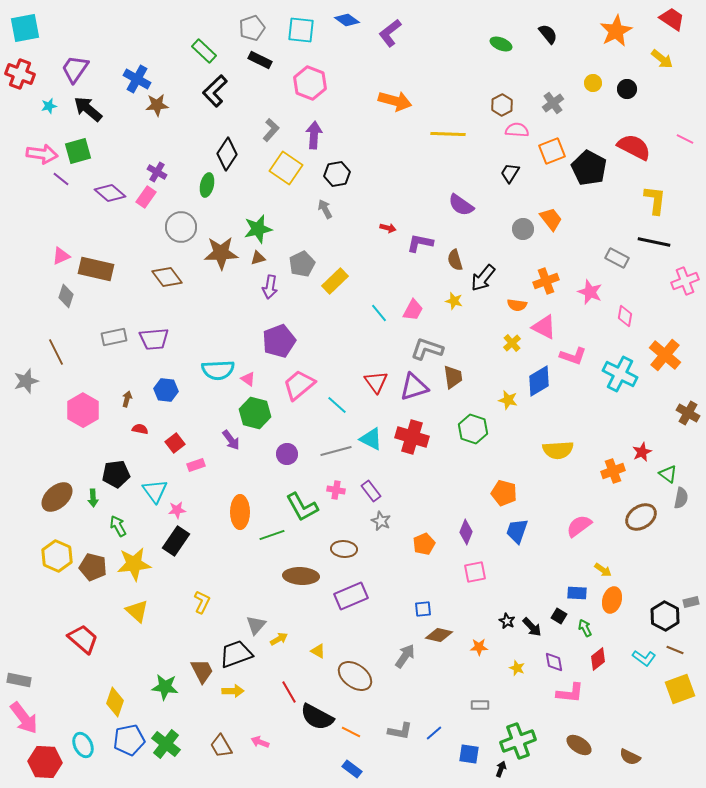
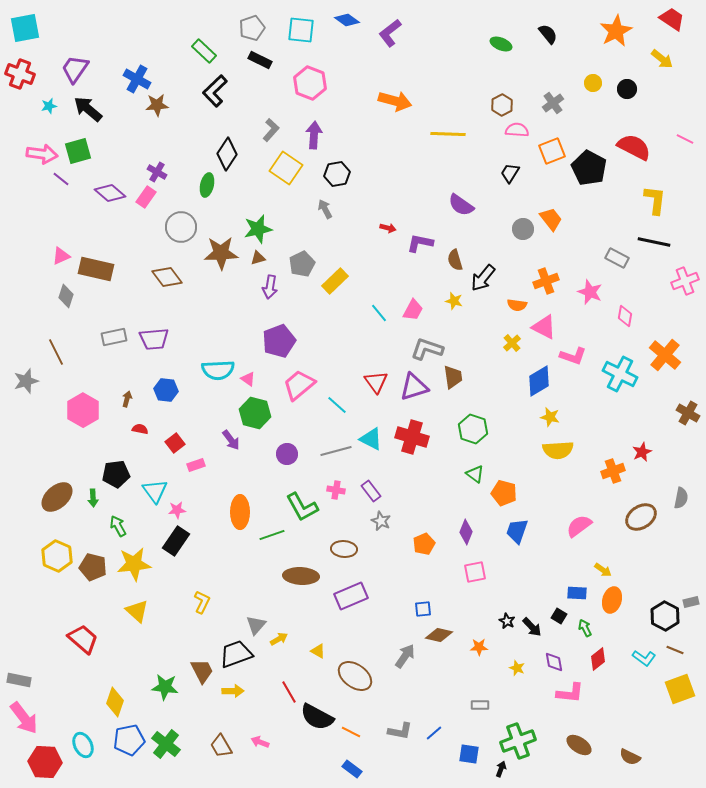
yellow star at (508, 400): moved 42 px right, 17 px down
green triangle at (668, 474): moved 193 px left
